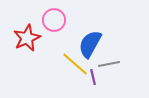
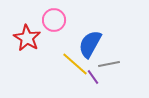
red star: rotated 16 degrees counterclockwise
purple line: rotated 21 degrees counterclockwise
